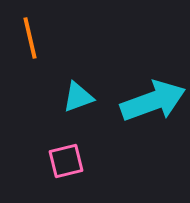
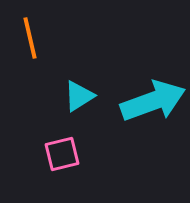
cyan triangle: moved 1 px right, 1 px up; rotated 12 degrees counterclockwise
pink square: moved 4 px left, 7 px up
